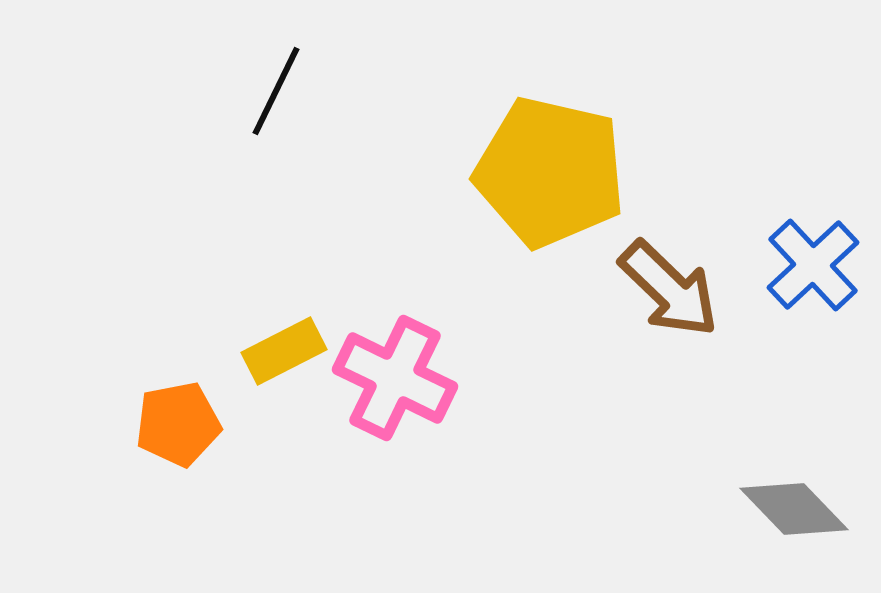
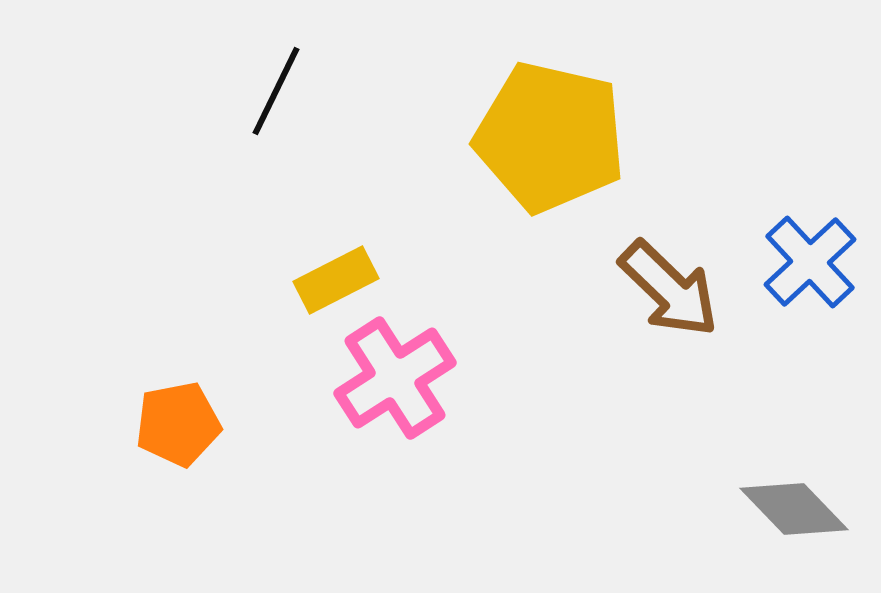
yellow pentagon: moved 35 px up
blue cross: moved 3 px left, 3 px up
yellow rectangle: moved 52 px right, 71 px up
pink cross: rotated 31 degrees clockwise
